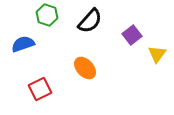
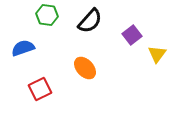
green hexagon: rotated 10 degrees counterclockwise
blue semicircle: moved 4 px down
